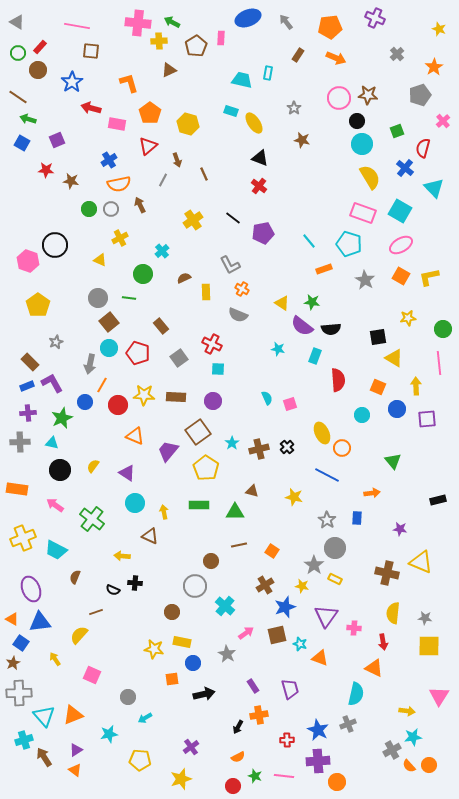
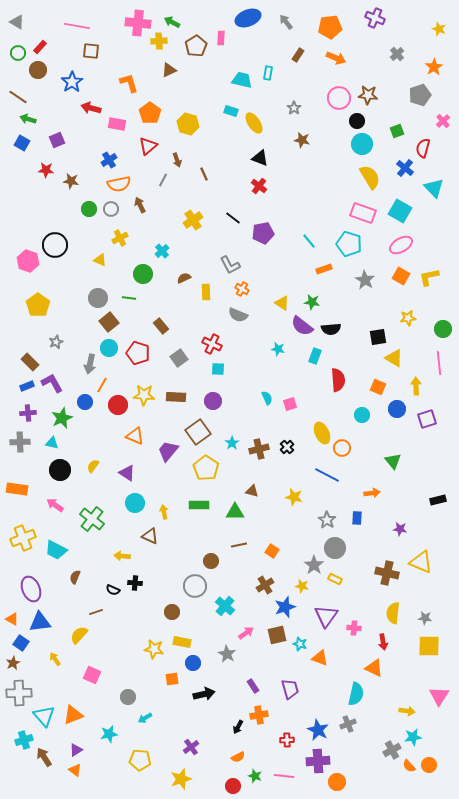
purple square at (427, 419): rotated 12 degrees counterclockwise
